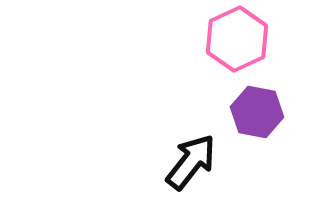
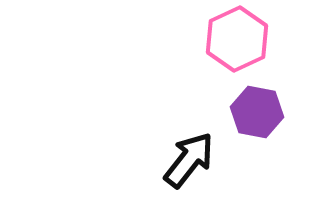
black arrow: moved 2 px left, 2 px up
